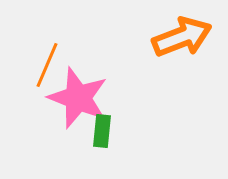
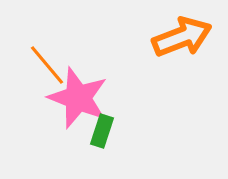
orange line: rotated 63 degrees counterclockwise
green rectangle: rotated 12 degrees clockwise
